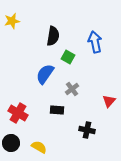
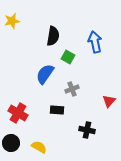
gray cross: rotated 16 degrees clockwise
